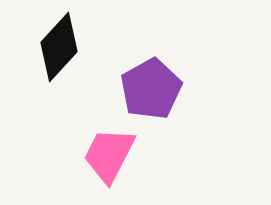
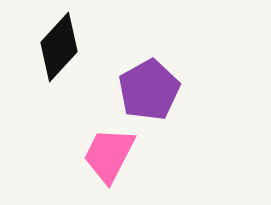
purple pentagon: moved 2 px left, 1 px down
